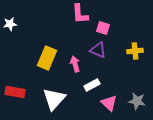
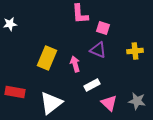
white triangle: moved 3 px left, 4 px down; rotated 10 degrees clockwise
